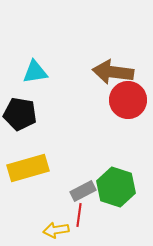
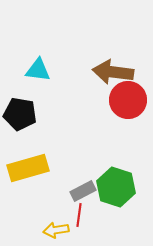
cyan triangle: moved 3 px right, 2 px up; rotated 16 degrees clockwise
